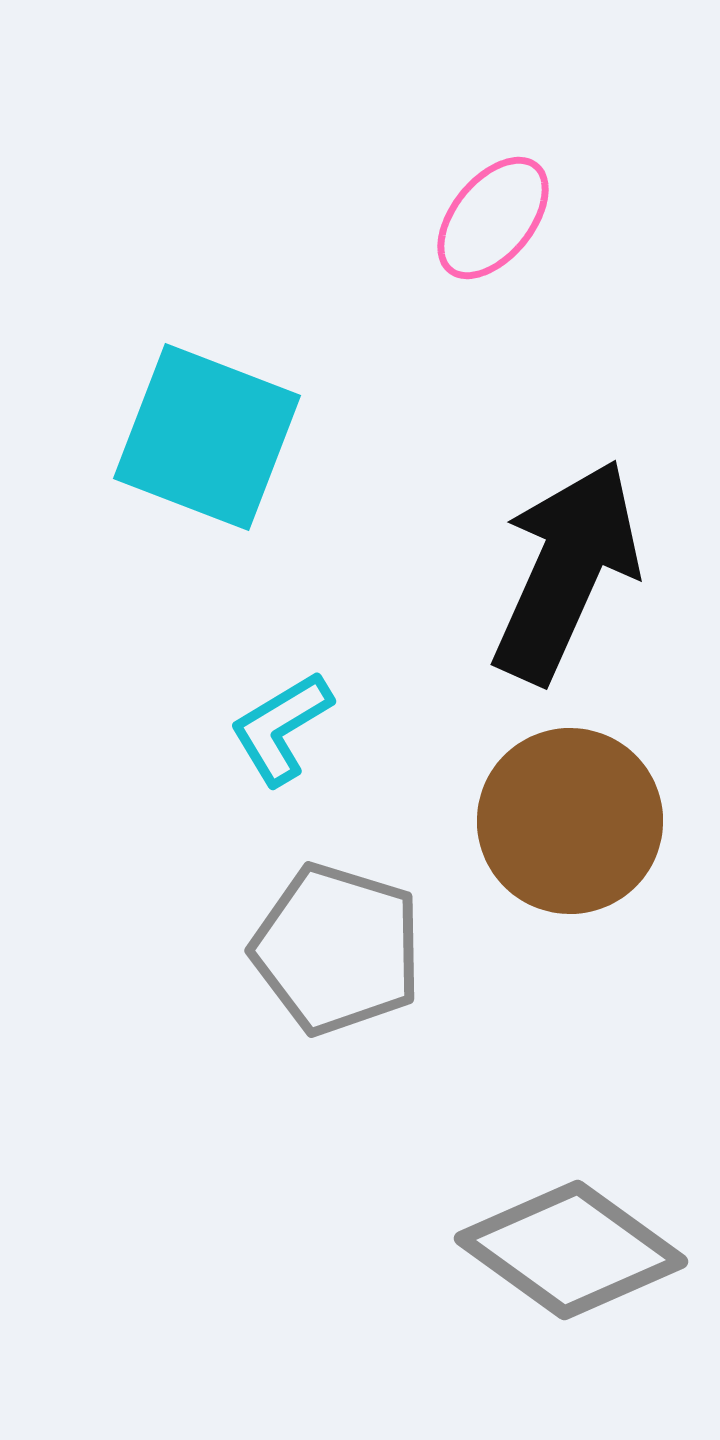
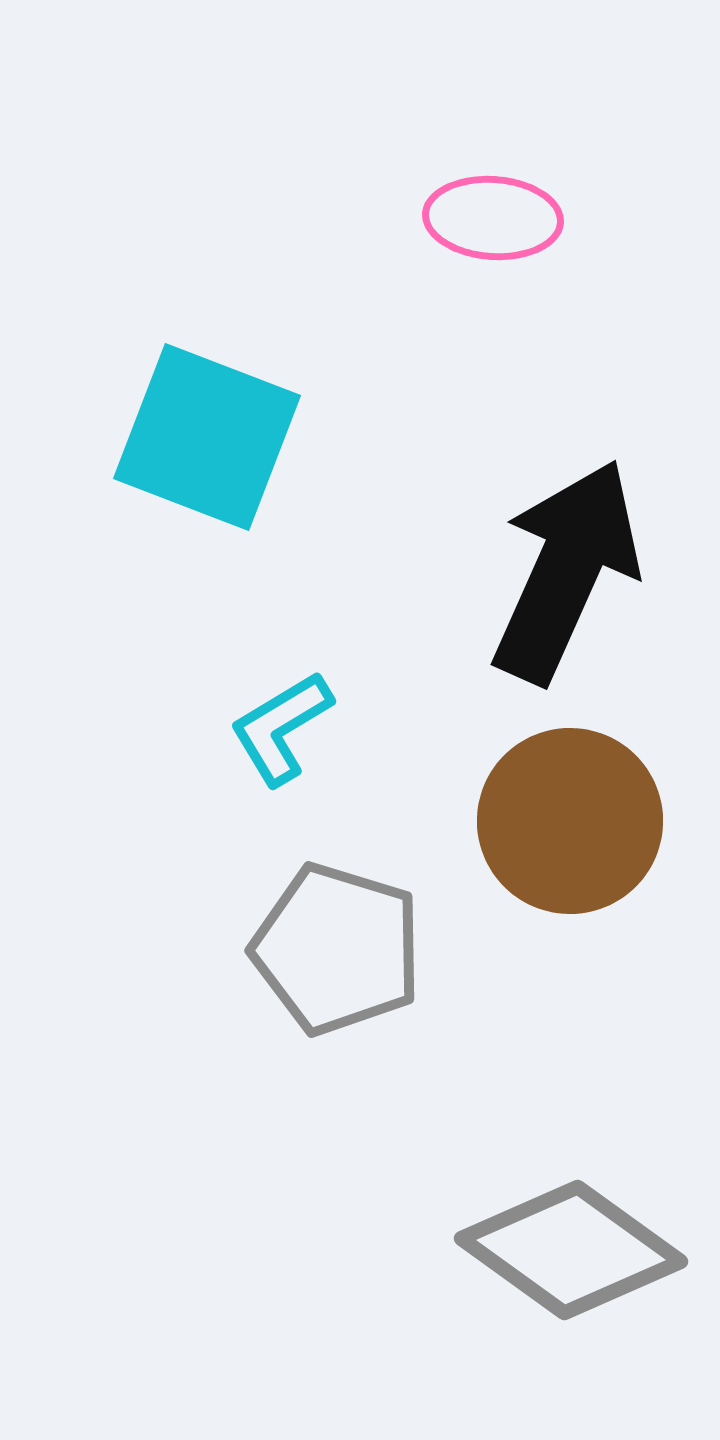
pink ellipse: rotated 55 degrees clockwise
